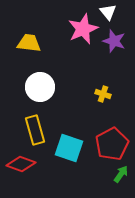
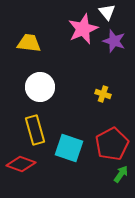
white triangle: moved 1 px left
